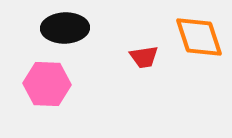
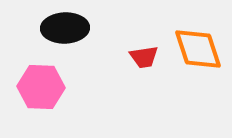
orange diamond: moved 1 px left, 12 px down
pink hexagon: moved 6 px left, 3 px down
